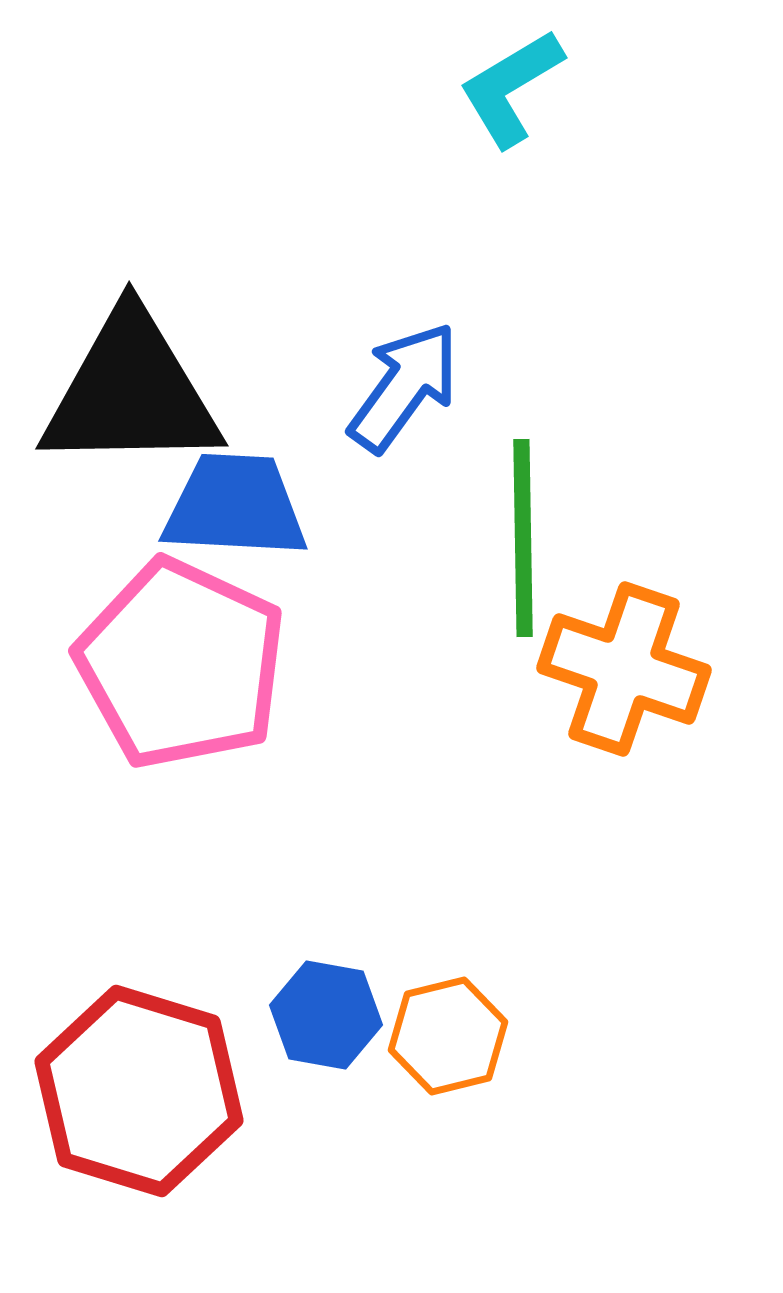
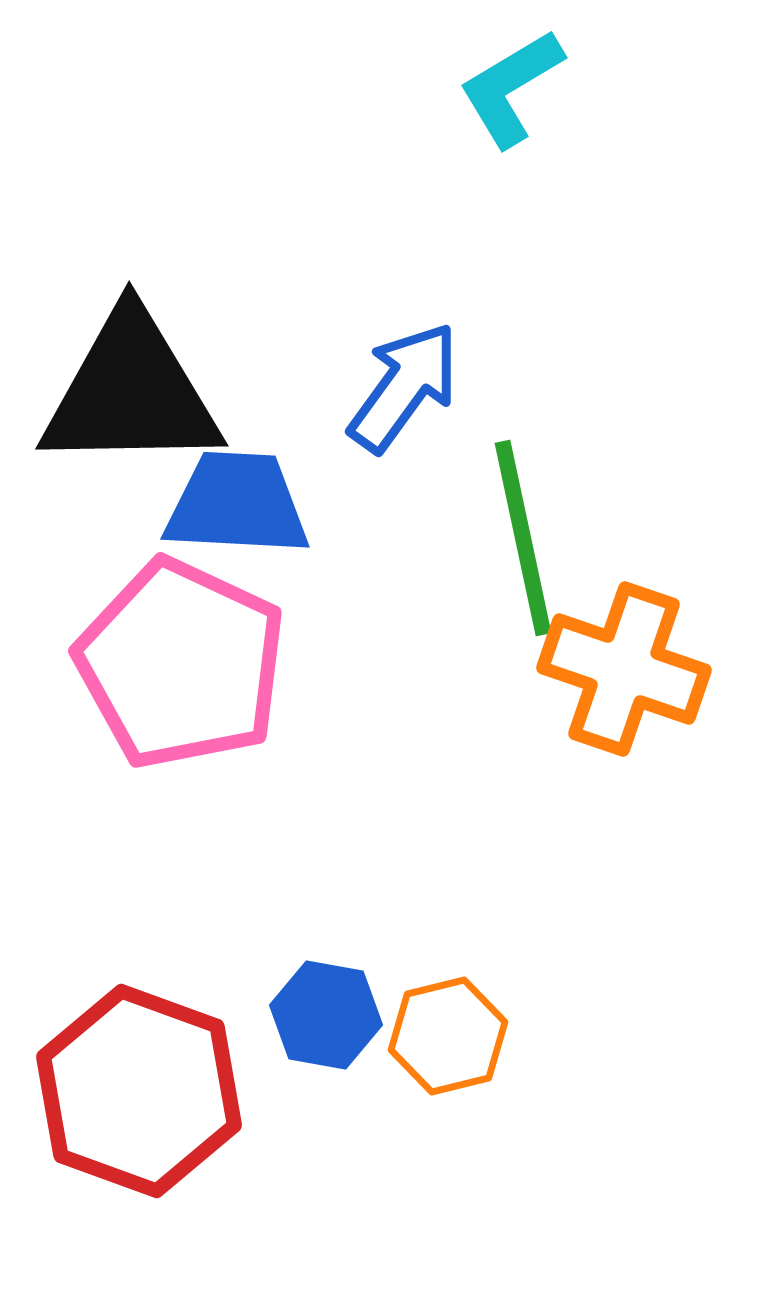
blue trapezoid: moved 2 px right, 2 px up
green line: rotated 11 degrees counterclockwise
red hexagon: rotated 3 degrees clockwise
